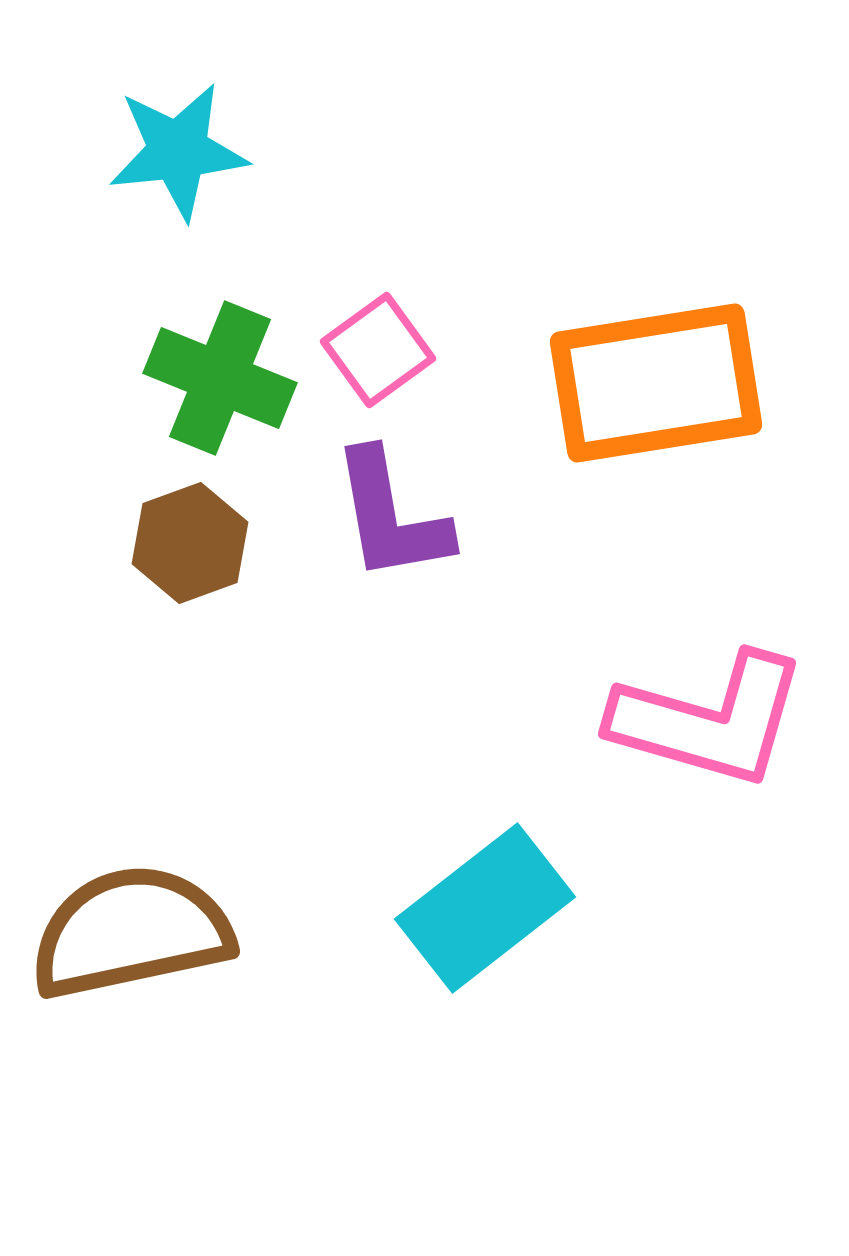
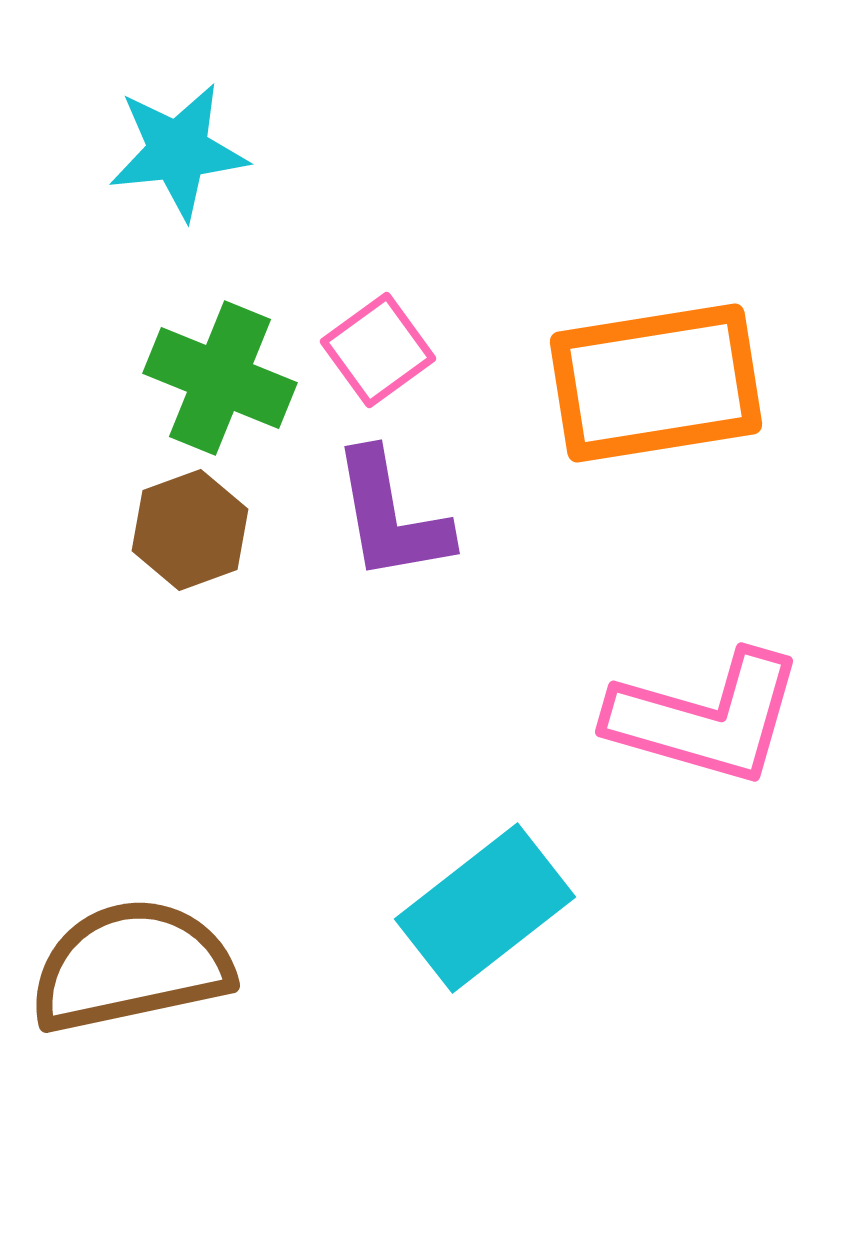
brown hexagon: moved 13 px up
pink L-shape: moved 3 px left, 2 px up
brown semicircle: moved 34 px down
